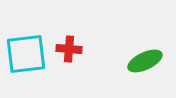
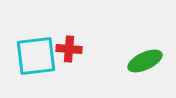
cyan square: moved 10 px right, 2 px down
